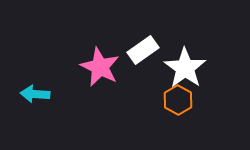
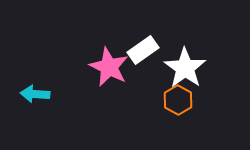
pink star: moved 9 px right
